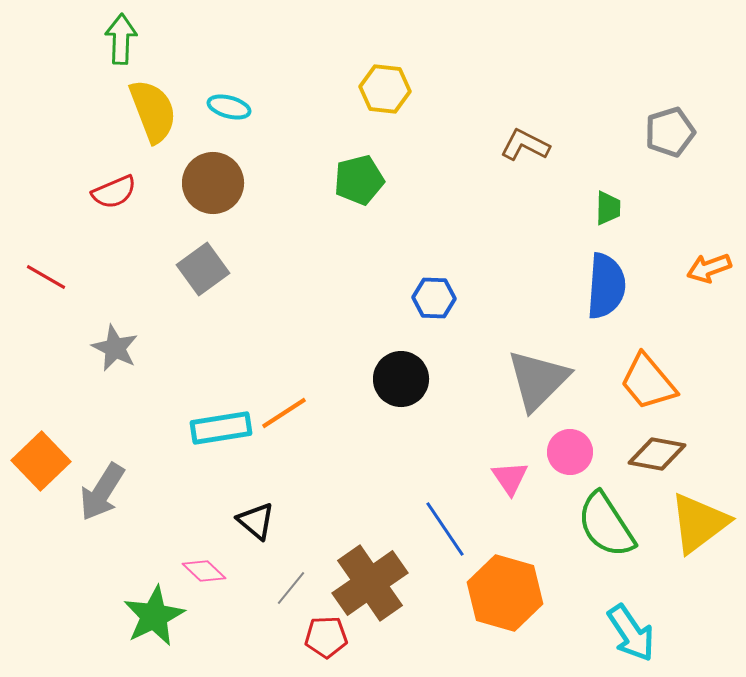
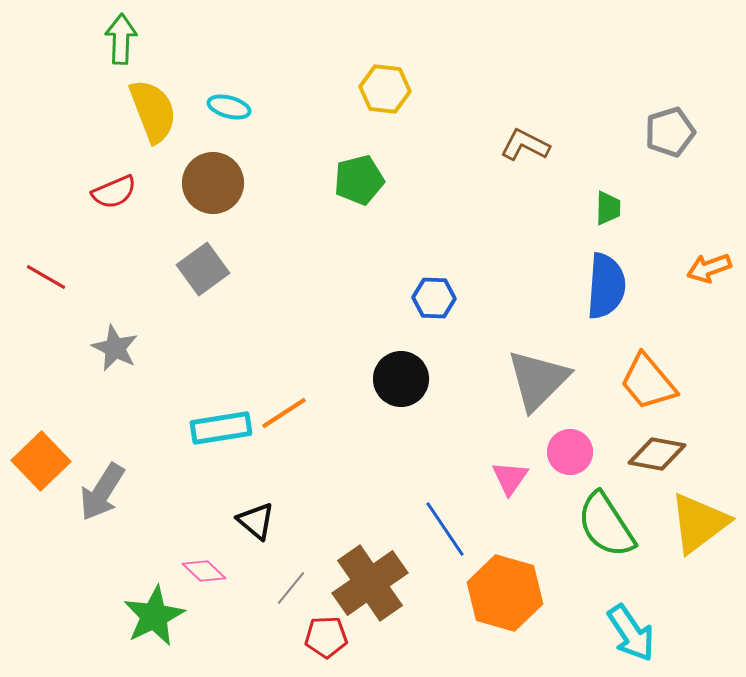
pink triangle: rotated 9 degrees clockwise
